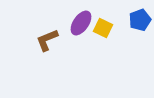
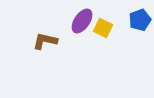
purple ellipse: moved 1 px right, 2 px up
brown L-shape: moved 2 px left, 1 px down; rotated 35 degrees clockwise
